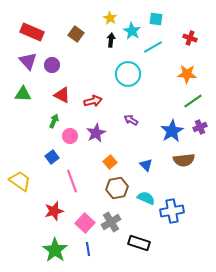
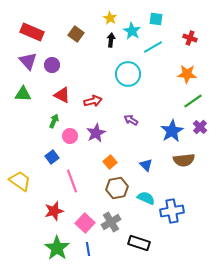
purple cross: rotated 24 degrees counterclockwise
green star: moved 2 px right, 2 px up
